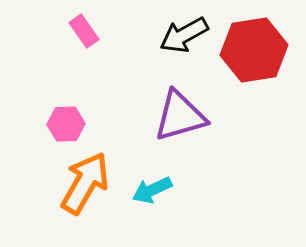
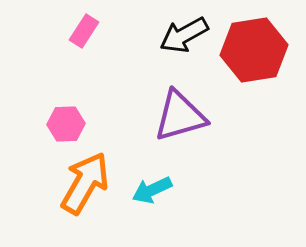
pink rectangle: rotated 68 degrees clockwise
